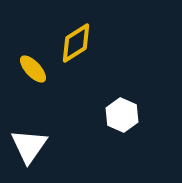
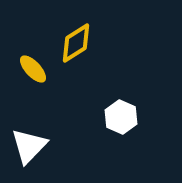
white hexagon: moved 1 px left, 2 px down
white triangle: rotated 9 degrees clockwise
